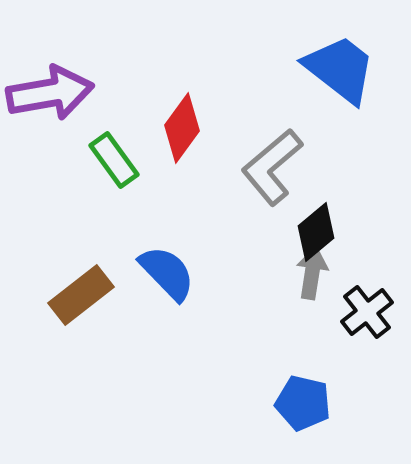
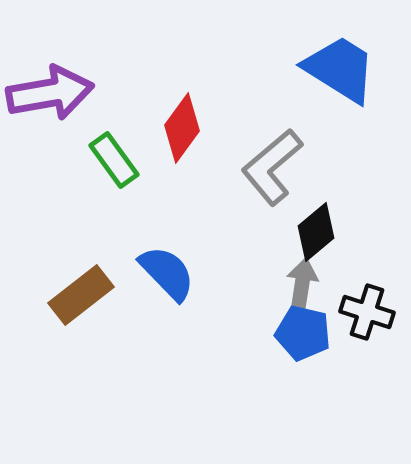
blue trapezoid: rotated 6 degrees counterclockwise
gray arrow: moved 10 px left, 11 px down
black cross: rotated 34 degrees counterclockwise
blue pentagon: moved 70 px up
